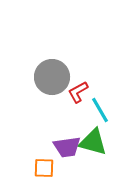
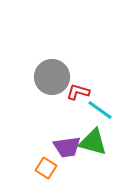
red L-shape: rotated 45 degrees clockwise
cyan line: rotated 24 degrees counterclockwise
orange square: moved 2 px right; rotated 30 degrees clockwise
